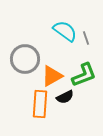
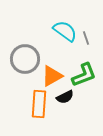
orange rectangle: moved 1 px left
